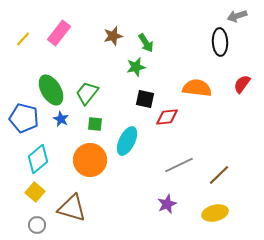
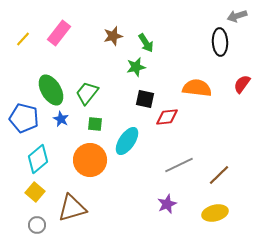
cyan ellipse: rotated 8 degrees clockwise
brown triangle: rotated 32 degrees counterclockwise
